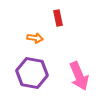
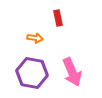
pink arrow: moved 7 px left, 4 px up
